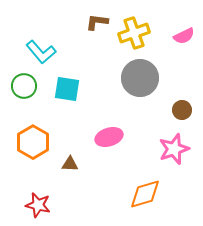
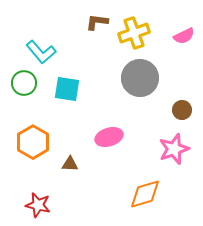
green circle: moved 3 px up
